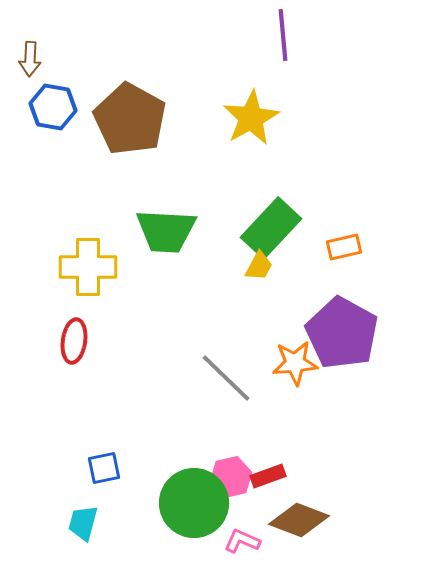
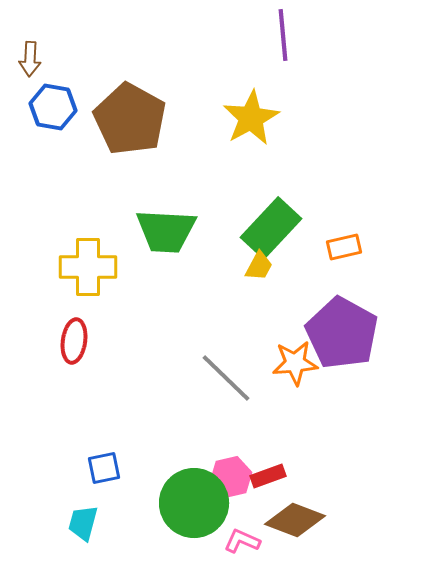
brown diamond: moved 4 px left
